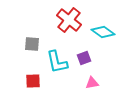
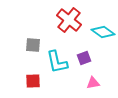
gray square: moved 1 px right, 1 px down
pink triangle: moved 1 px right
